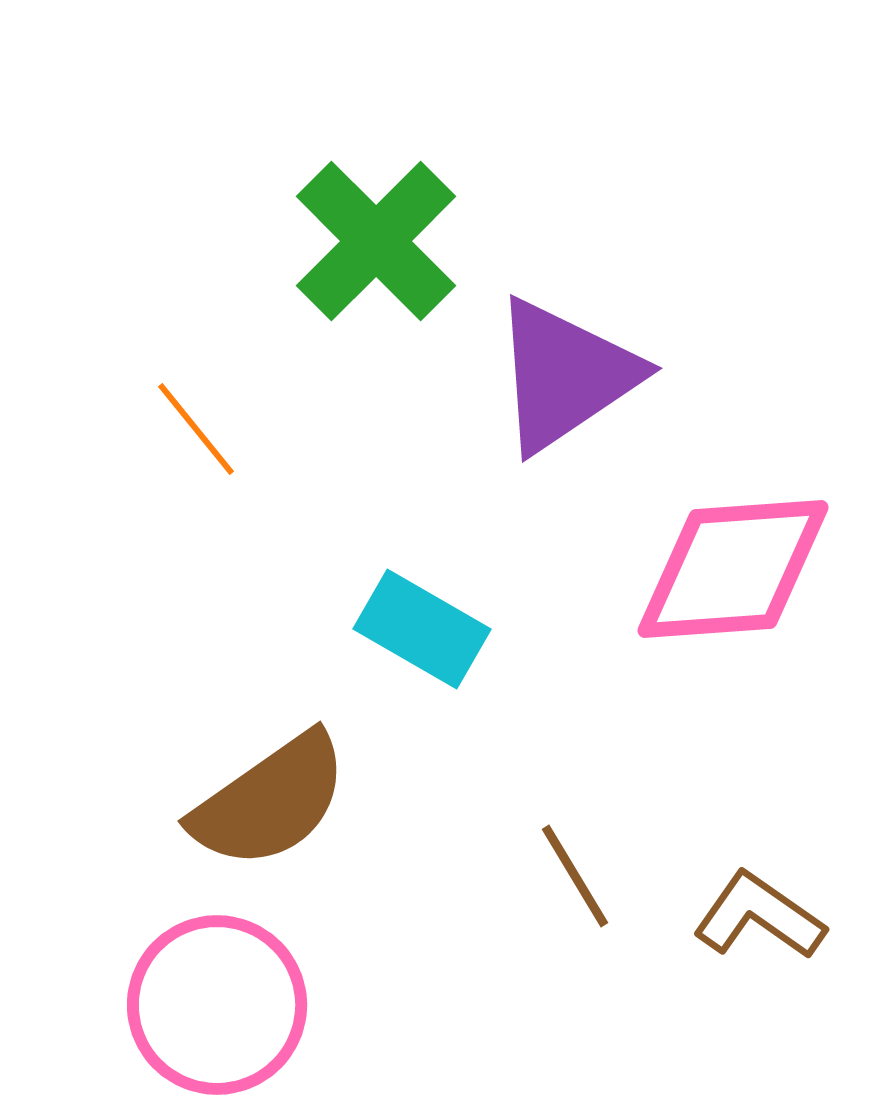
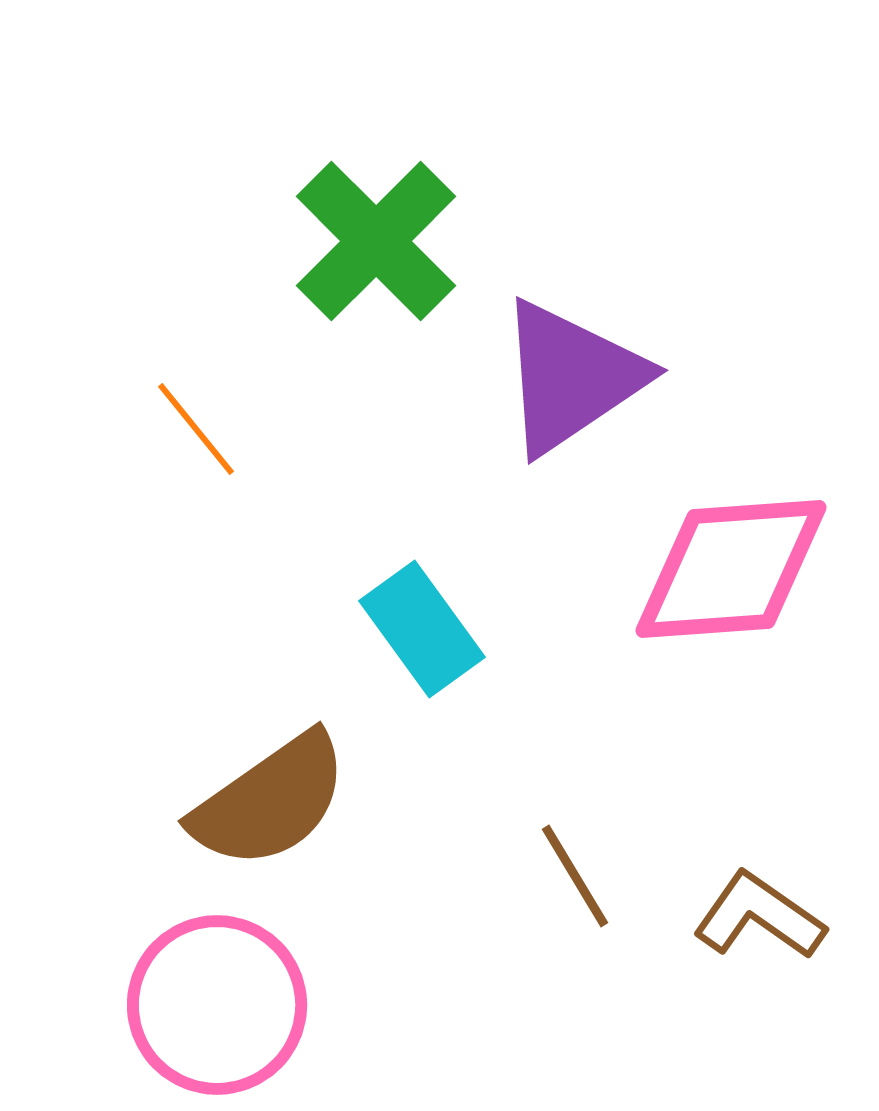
purple triangle: moved 6 px right, 2 px down
pink diamond: moved 2 px left
cyan rectangle: rotated 24 degrees clockwise
